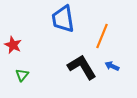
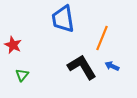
orange line: moved 2 px down
